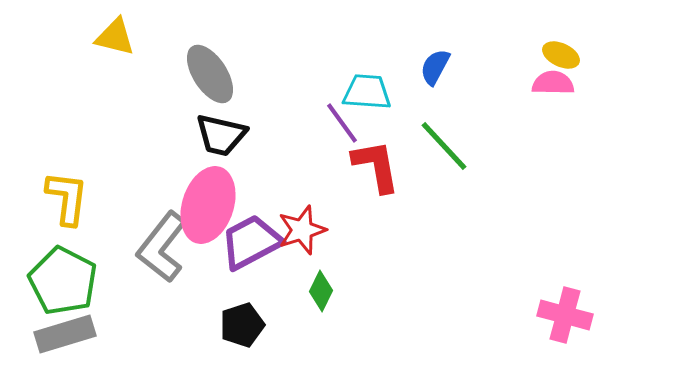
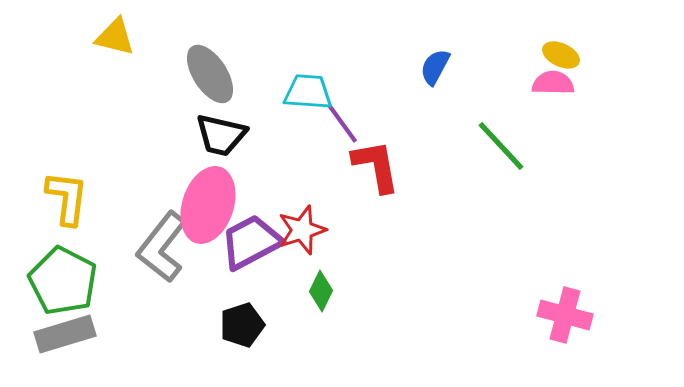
cyan trapezoid: moved 59 px left
green line: moved 57 px right
